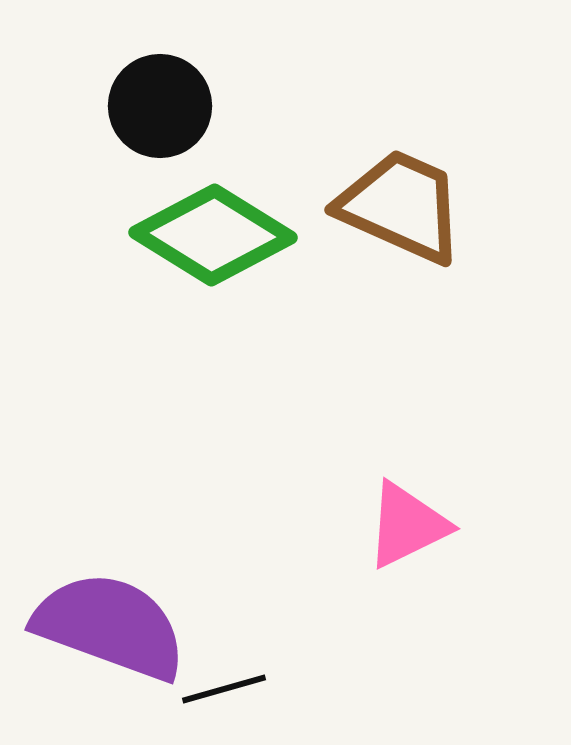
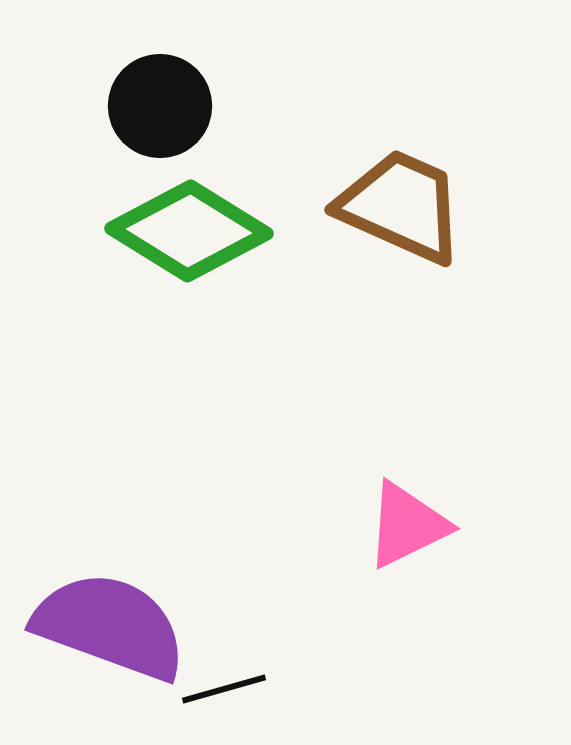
green diamond: moved 24 px left, 4 px up
